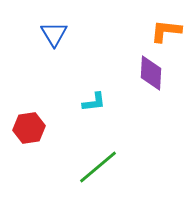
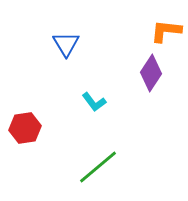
blue triangle: moved 12 px right, 10 px down
purple diamond: rotated 30 degrees clockwise
cyan L-shape: rotated 60 degrees clockwise
red hexagon: moved 4 px left
